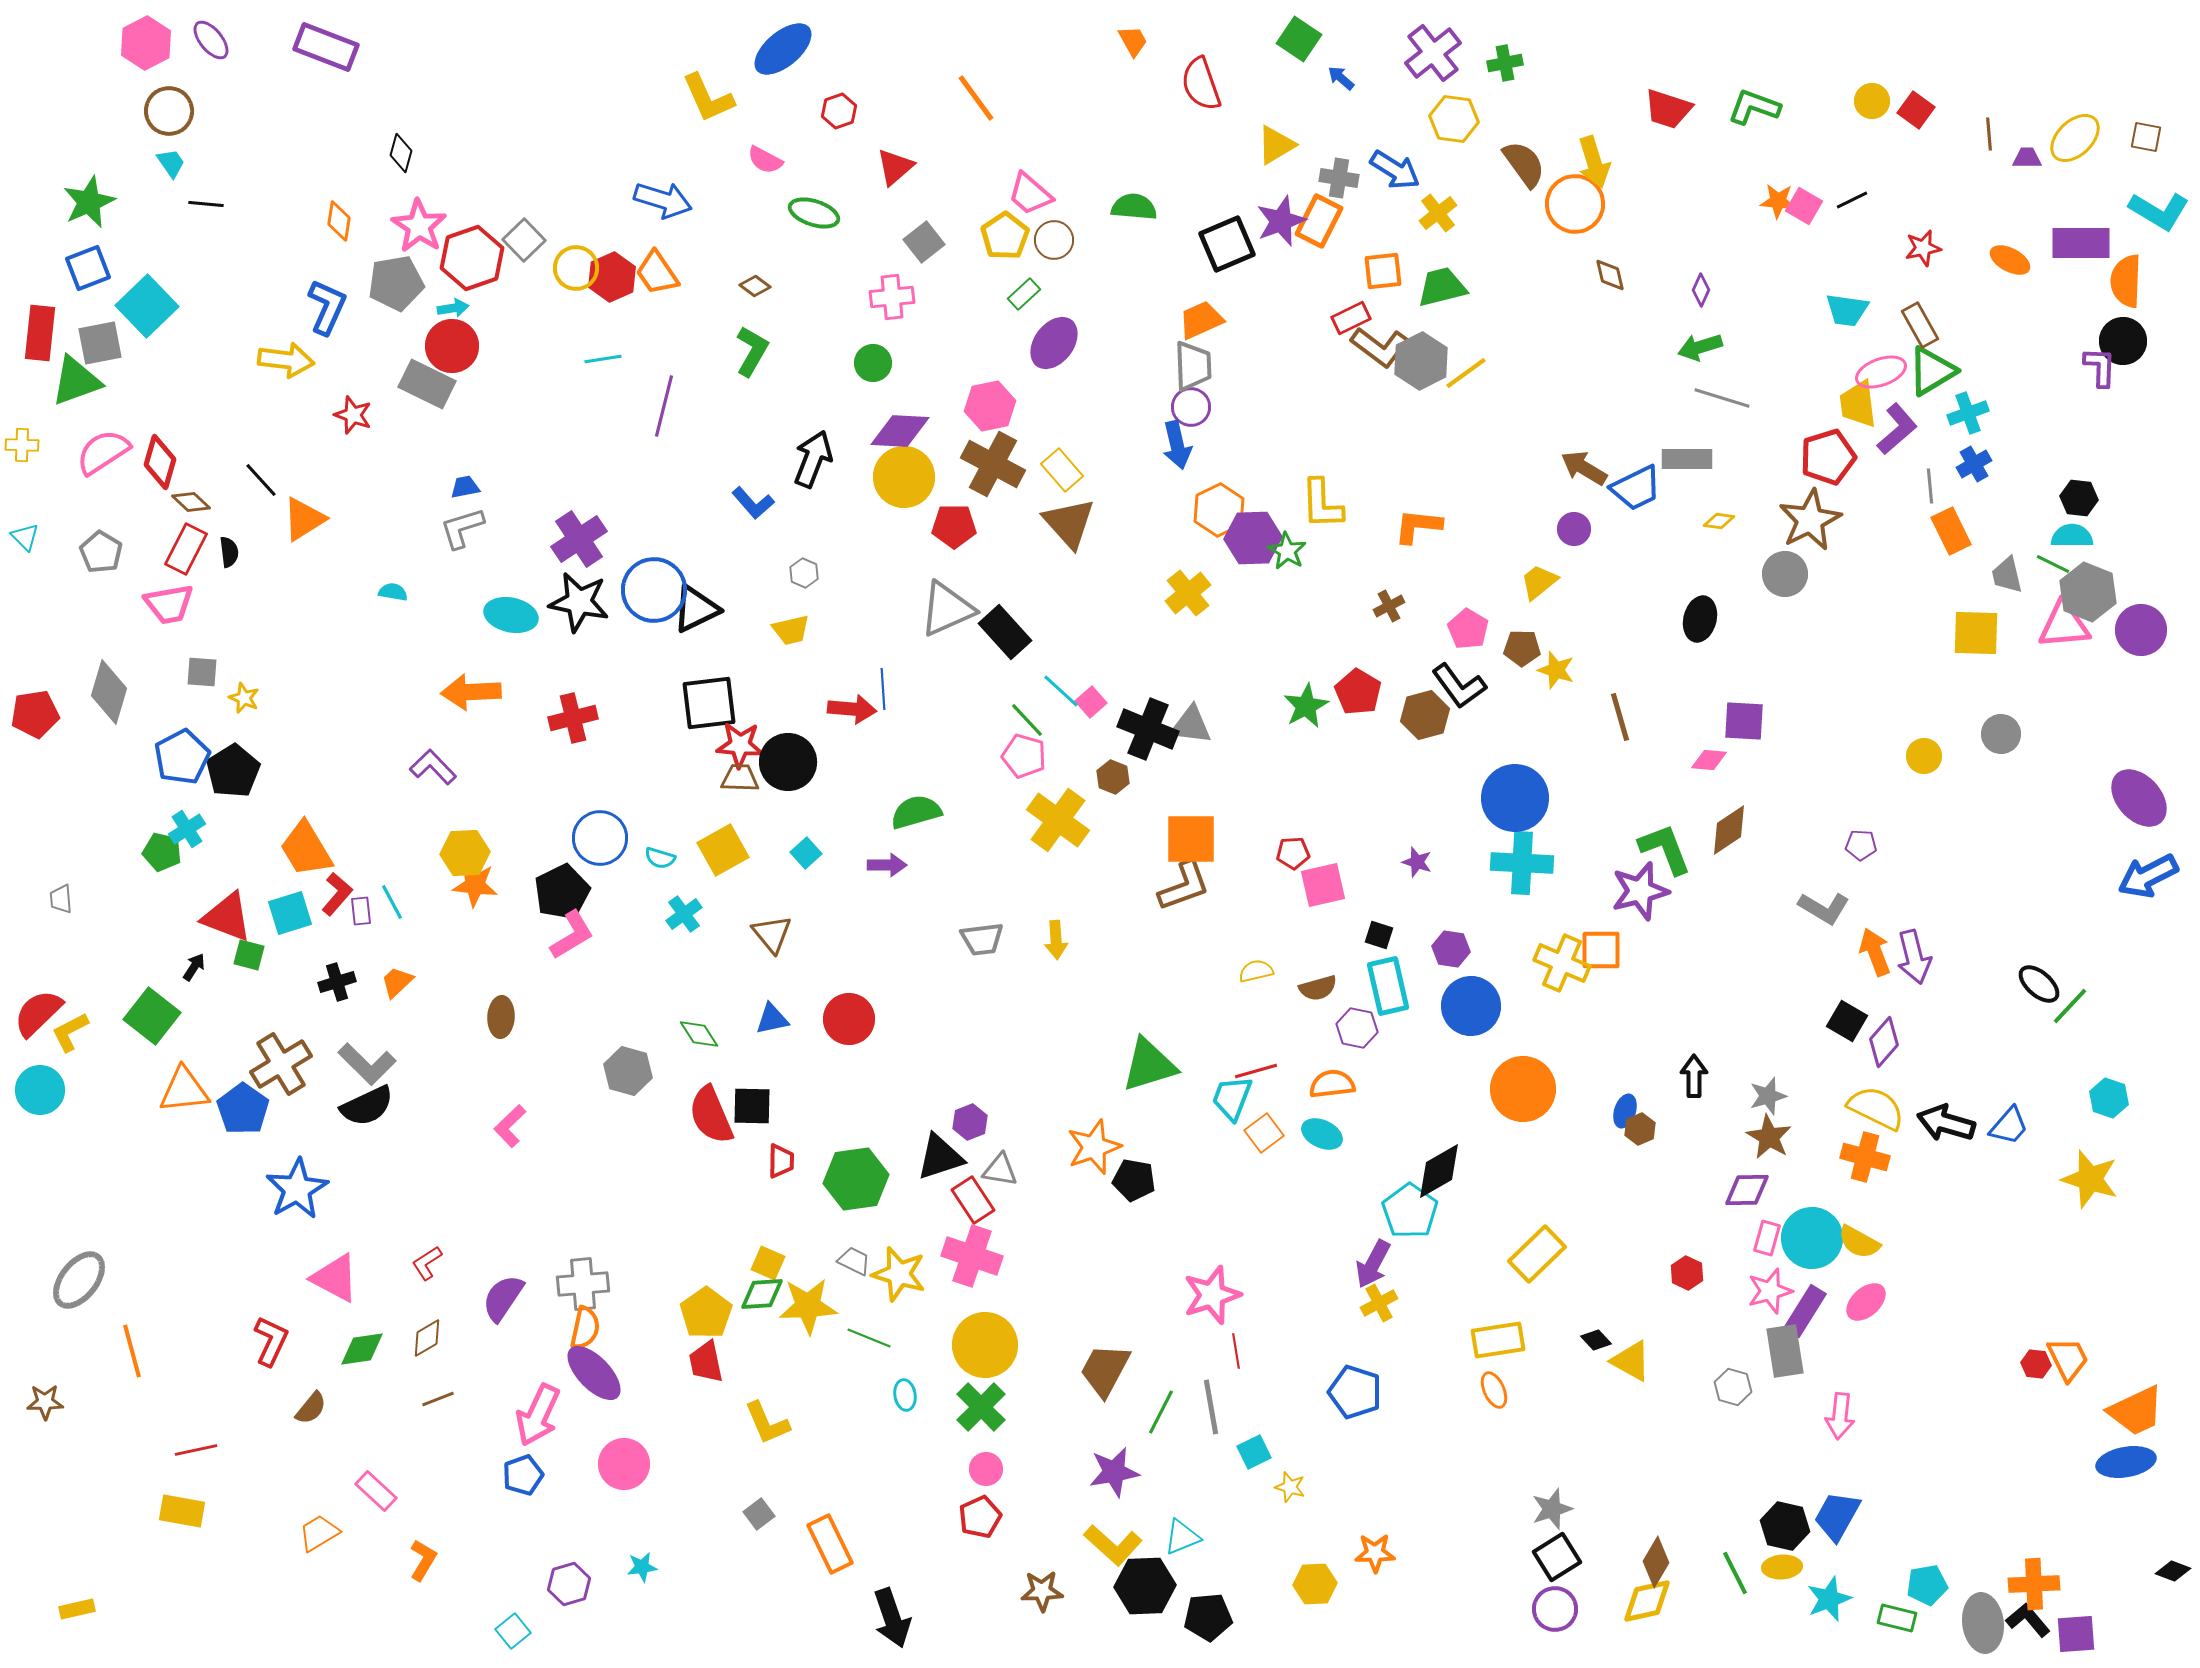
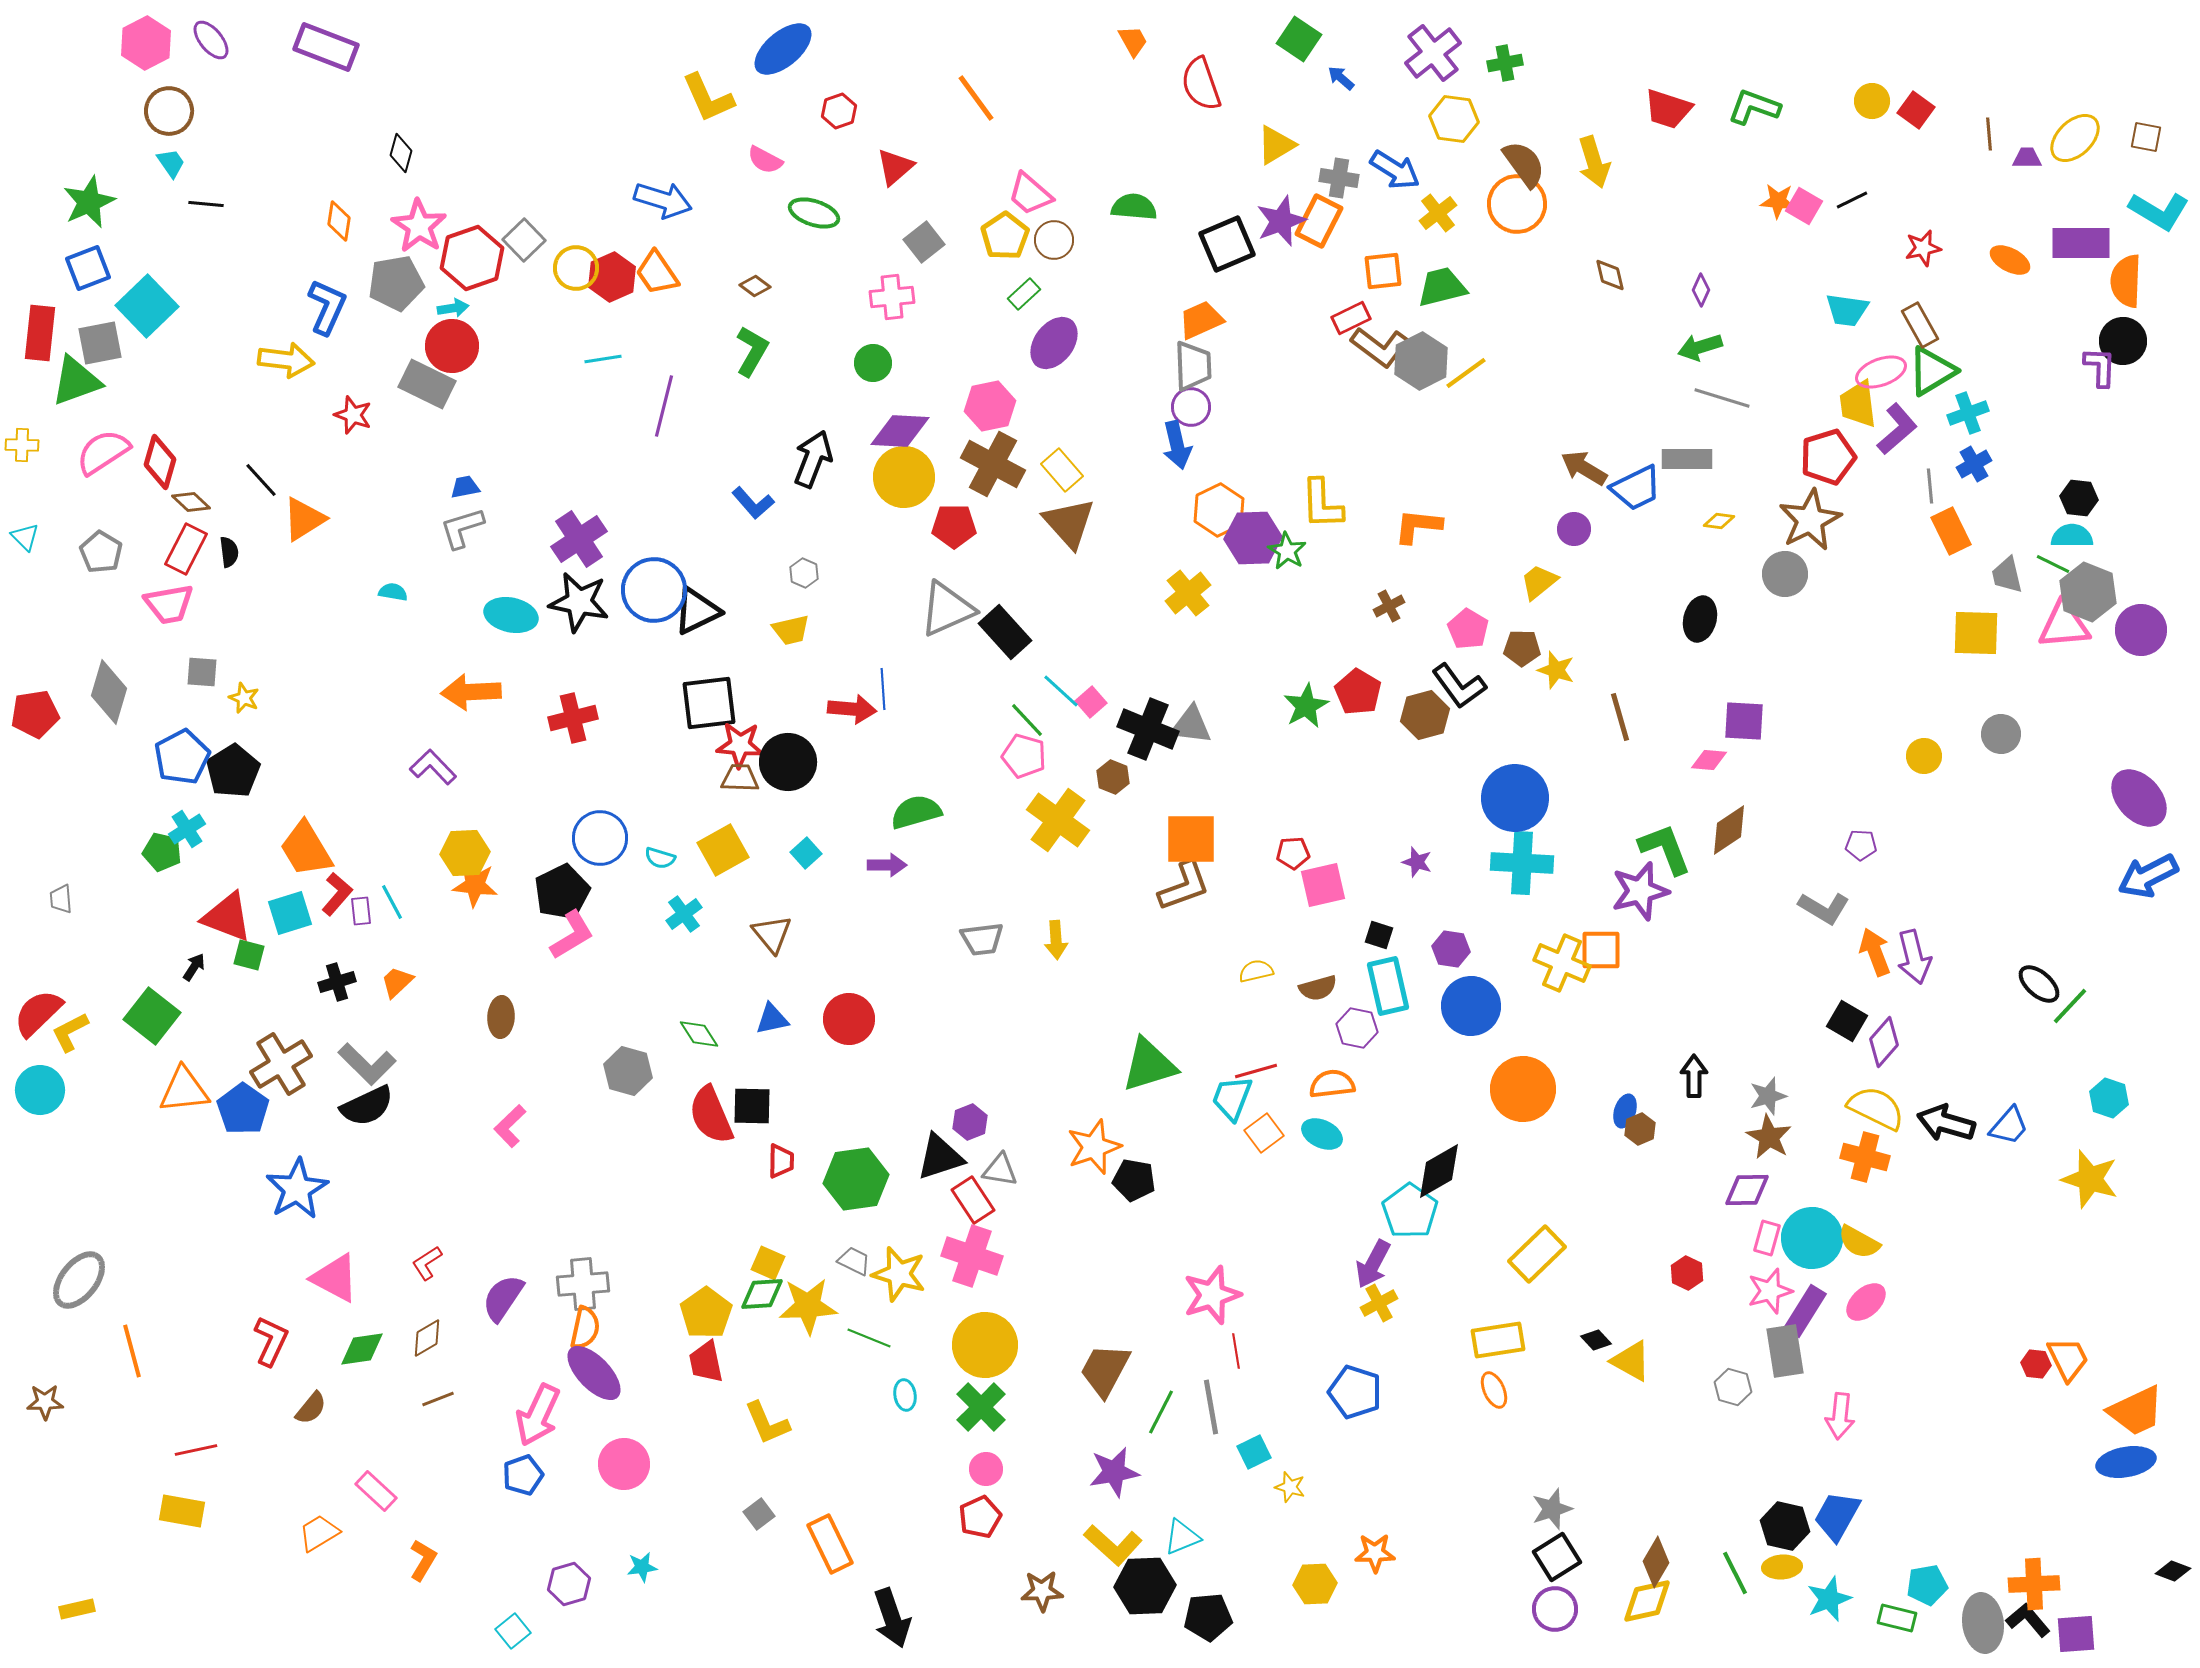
orange circle at (1575, 204): moved 58 px left
black triangle at (696, 609): moved 1 px right, 2 px down
